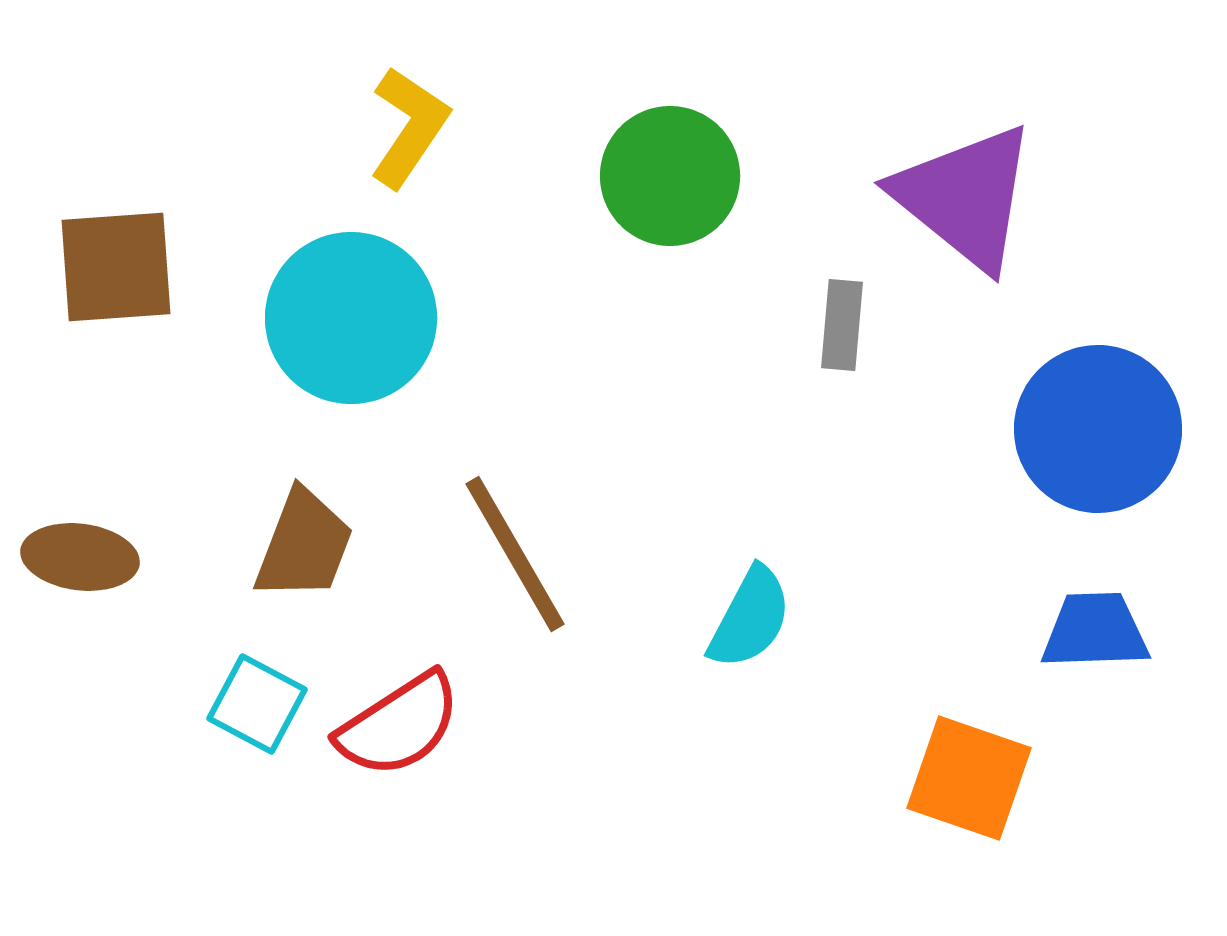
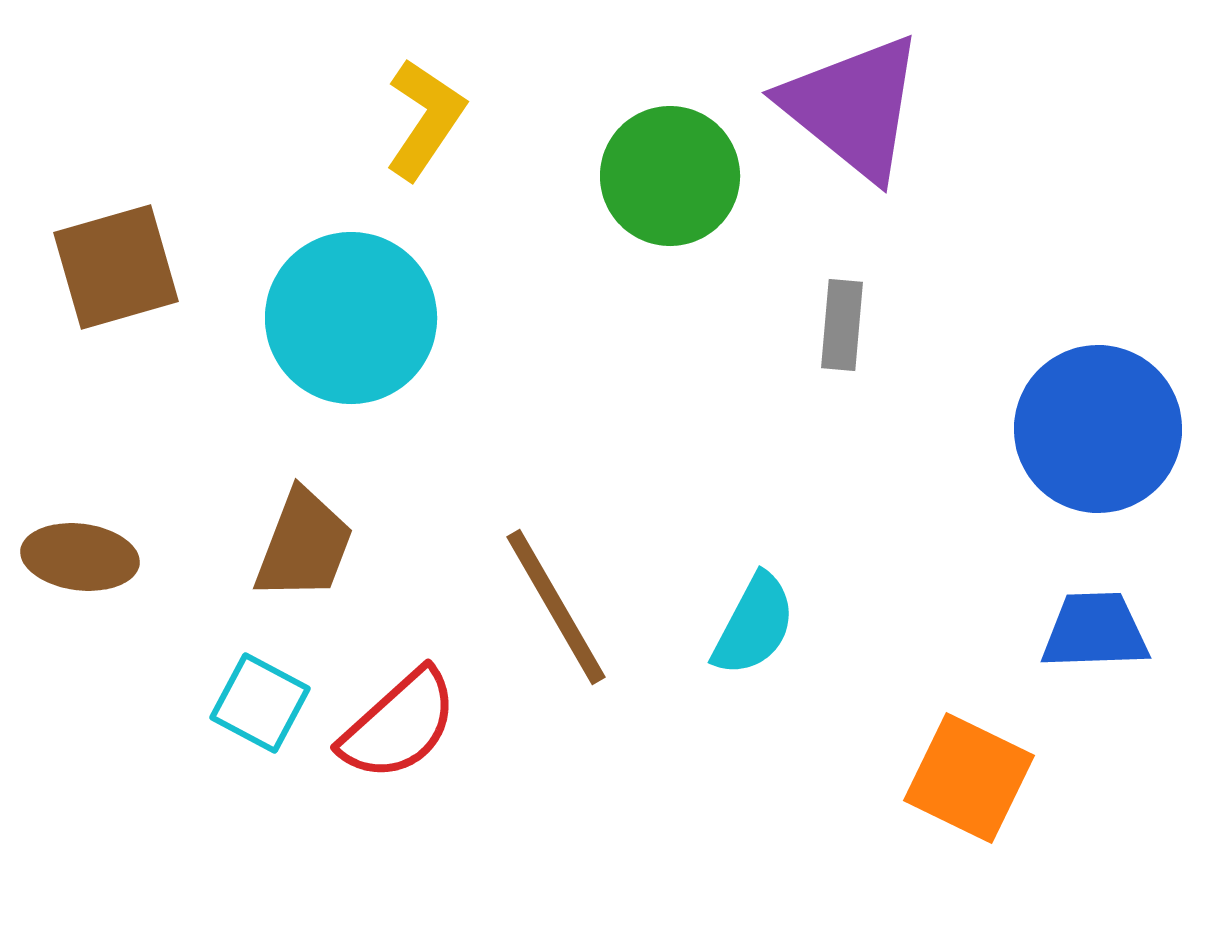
yellow L-shape: moved 16 px right, 8 px up
purple triangle: moved 112 px left, 90 px up
brown square: rotated 12 degrees counterclockwise
brown line: moved 41 px right, 53 px down
cyan semicircle: moved 4 px right, 7 px down
cyan square: moved 3 px right, 1 px up
red semicircle: rotated 9 degrees counterclockwise
orange square: rotated 7 degrees clockwise
